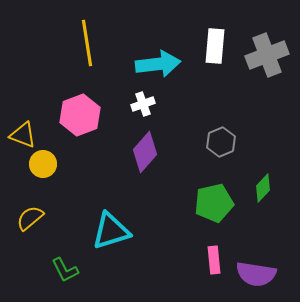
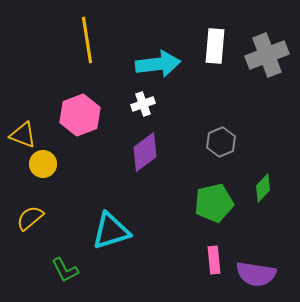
yellow line: moved 3 px up
purple diamond: rotated 12 degrees clockwise
